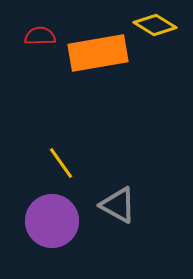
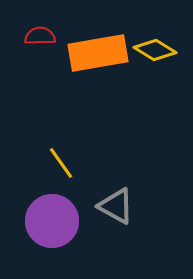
yellow diamond: moved 25 px down
gray triangle: moved 2 px left, 1 px down
